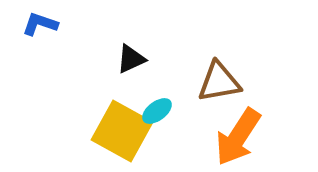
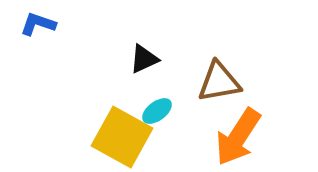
blue L-shape: moved 2 px left
black triangle: moved 13 px right
yellow square: moved 6 px down
